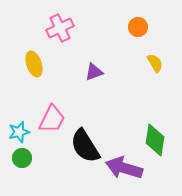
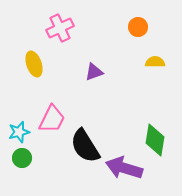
yellow semicircle: moved 1 px up; rotated 60 degrees counterclockwise
